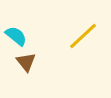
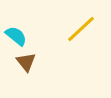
yellow line: moved 2 px left, 7 px up
